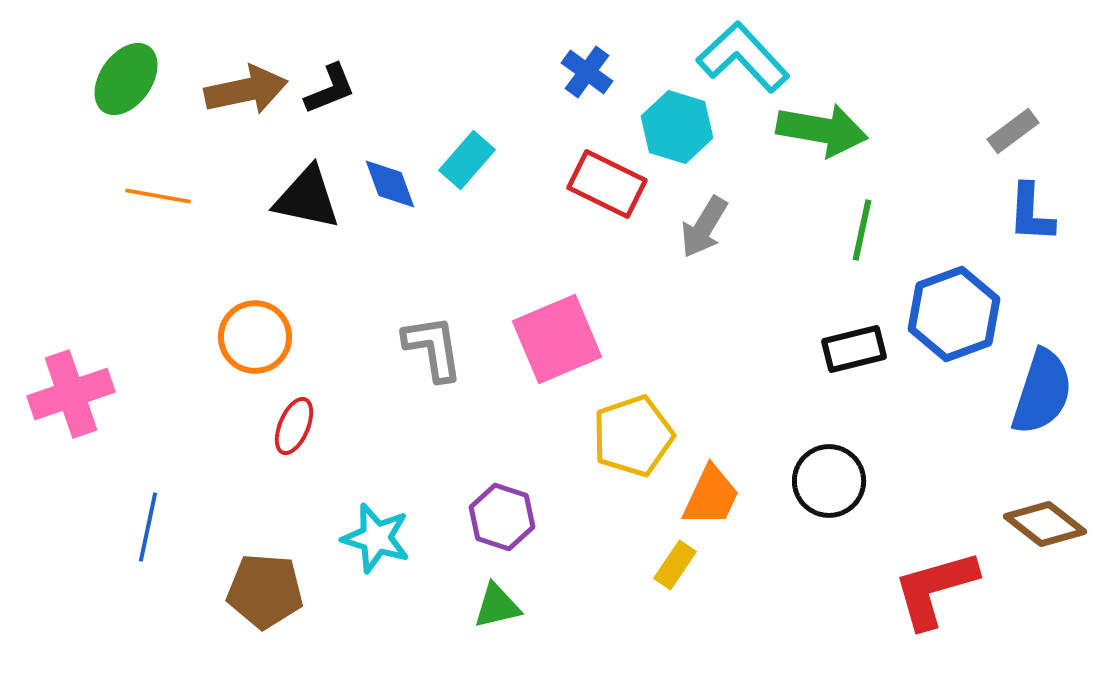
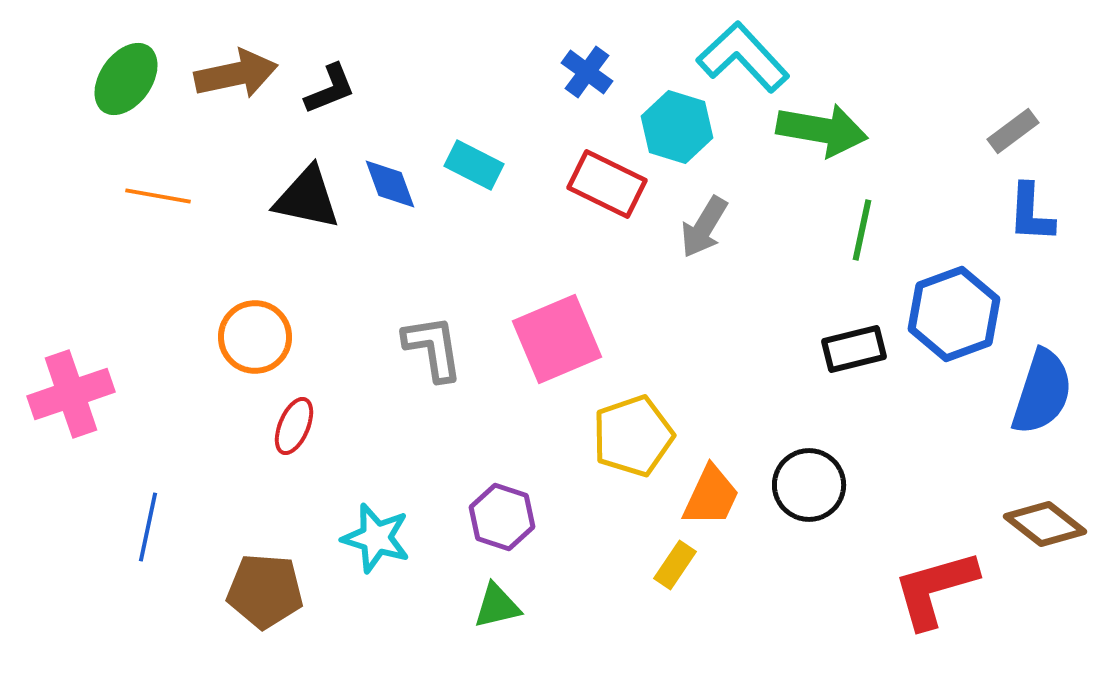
brown arrow: moved 10 px left, 16 px up
cyan rectangle: moved 7 px right, 5 px down; rotated 76 degrees clockwise
black circle: moved 20 px left, 4 px down
